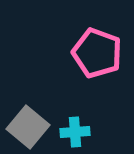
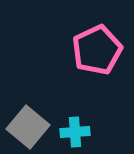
pink pentagon: moved 3 px up; rotated 27 degrees clockwise
